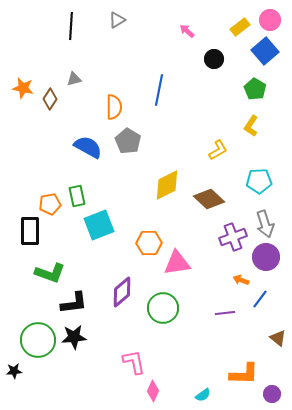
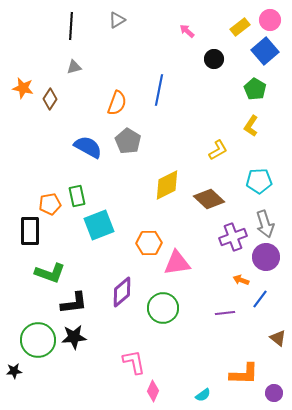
gray triangle at (74, 79): moved 12 px up
orange semicircle at (114, 107): moved 3 px right, 4 px up; rotated 20 degrees clockwise
purple circle at (272, 394): moved 2 px right, 1 px up
